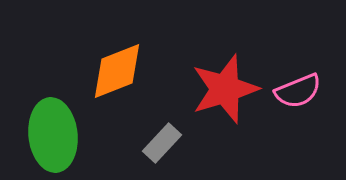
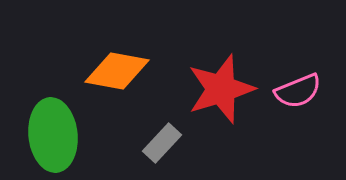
orange diamond: rotated 32 degrees clockwise
red star: moved 4 px left
